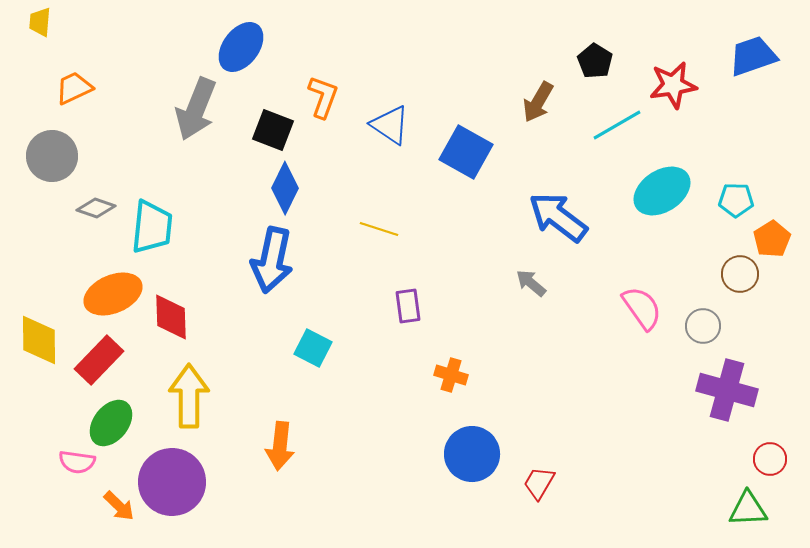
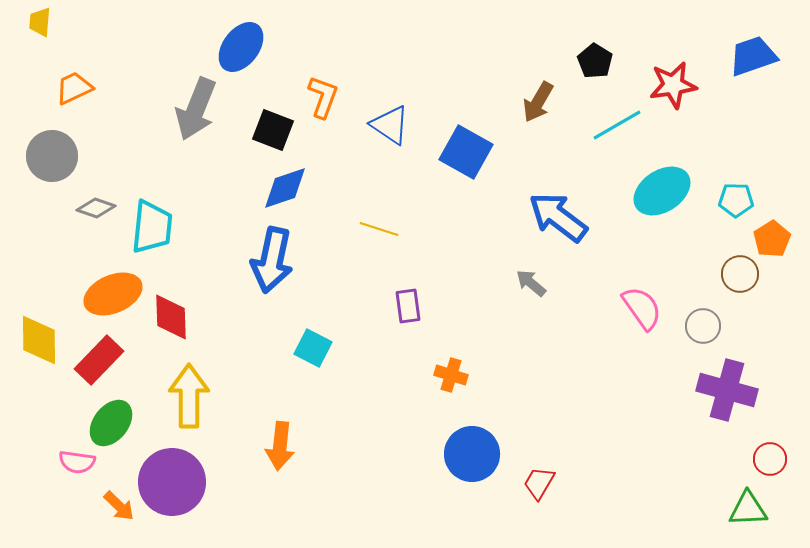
blue diamond at (285, 188): rotated 45 degrees clockwise
